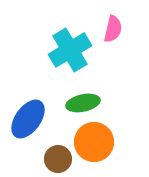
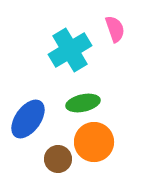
pink semicircle: moved 2 px right; rotated 32 degrees counterclockwise
